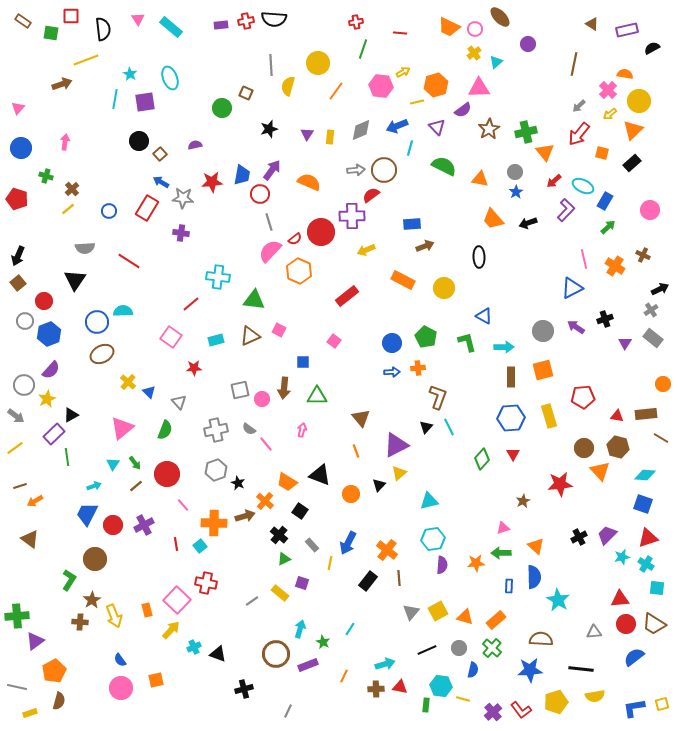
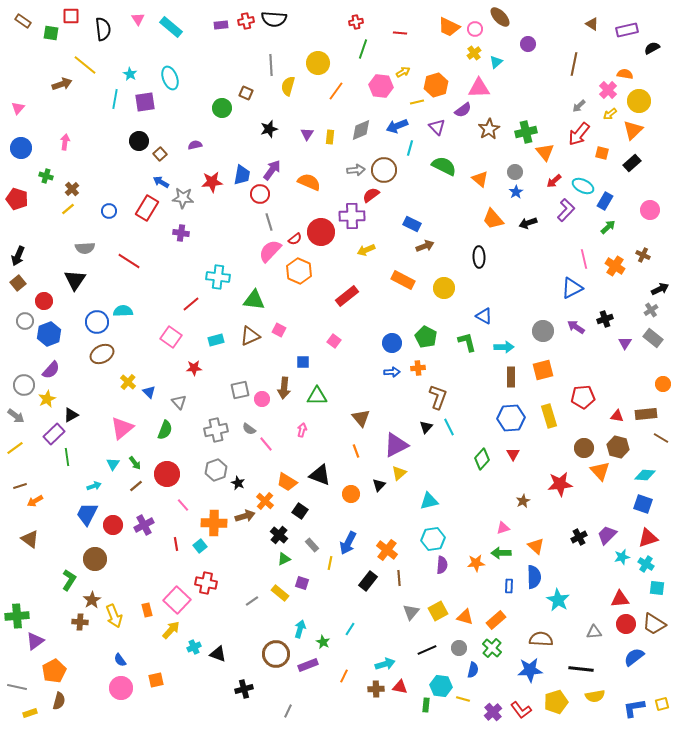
yellow line at (86, 60): moved 1 px left, 5 px down; rotated 60 degrees clockwise
orange triangle at (480, 179): rotated 30 degrees clockwise
blue rectangle at (412, 224): rotated 30 degrees clockwise
